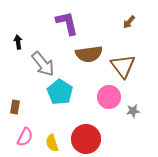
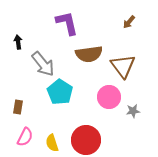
brown rectangle: moved 3 px right
red circle: moved 1 px down
